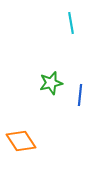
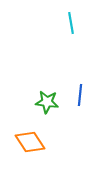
green star: moved 4 px left, 19 px down; rotated 20 degrees clockwise
orange diamond: moved 9 px right, 1 px down
